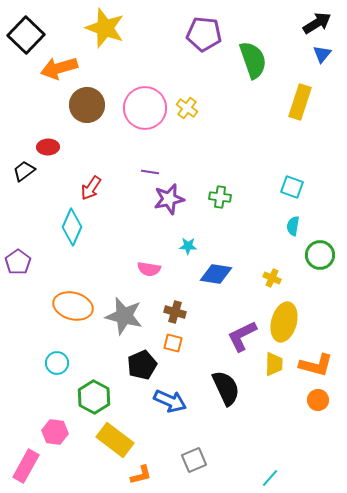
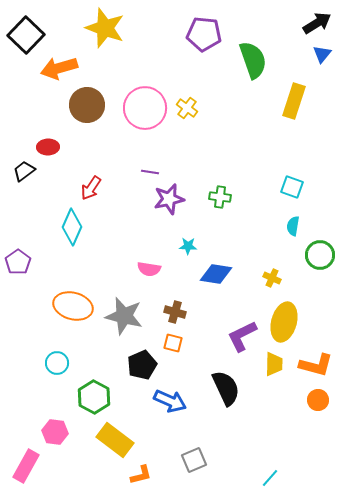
yellow rectangle at (300, 102): moved 6 px left, 1 px up
